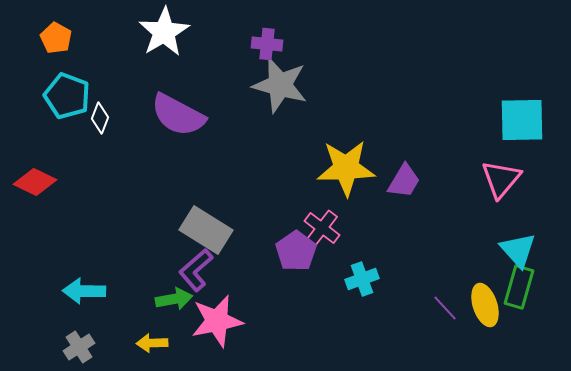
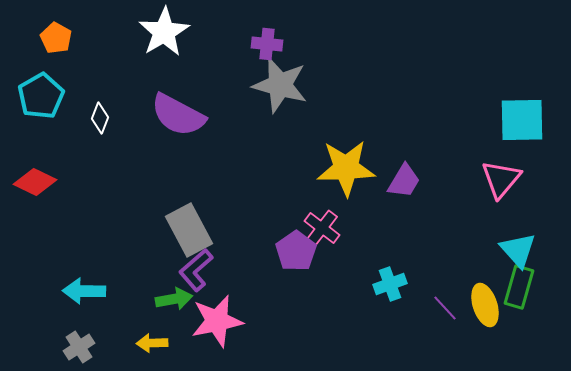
cyan pentagon: moved 26 px left; rotated 21 degrees clockwise
gray rectangle: moved 17 px left; rotated 30 degrees clockwise
cyan cross: moved 28 px right, 5 px down
